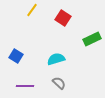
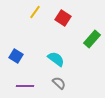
yellow line: moved 3 px right, 2 px down
green rectangle: rotated 24 degrees counterclockwise
cyan semicircle: rotated 54 degrees clockwise
